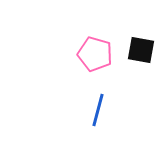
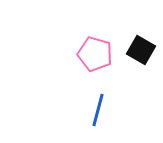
black square: rotated 20 degrees clockwise
